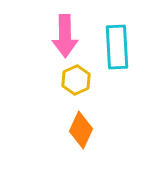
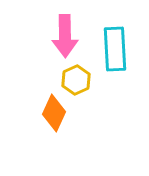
cyan rectangle: moved 2 px left, 2 px down
orange diamond: moved 27 px left, 17 px up
